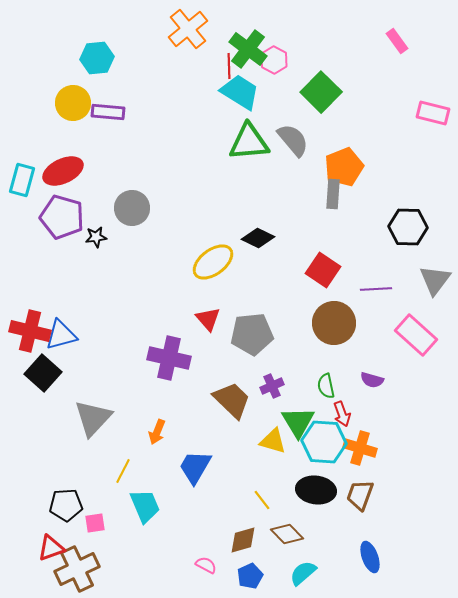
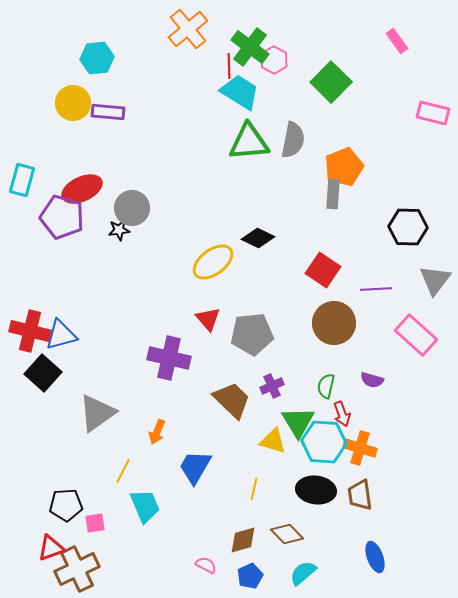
green cross at (248, 49): moved 2 px right, 2 px up
green square at (321, 92): moved 10 px right, 10 px up
gray semicircle at (293, 140): rotated 51 degrees clockwise
red ellipse at (63, 171): moved 19 px right, 18 px down
black star at (96, 237): moved 23 px right, 7 px up
green semicircle at (326, 386): rotated 25 degrees clockwise
gray triangle at (93, 418): moved 4 px right, 5 px up; rotated 12 degrees clockwise
brown trapezoid at (360, 495): rotated 28 degrees counterclockwise
yellow line at (262, 500): moved 8 px left, 11 px up; rotated 50 degrees clockwise
blue ellipse at (370, 557): moved 5 px right
